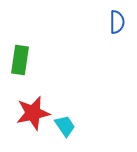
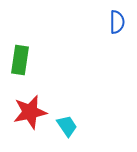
red star: moved 3 px left, 1 px up
cyan trapezoid: moved 2 px right
